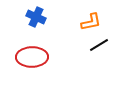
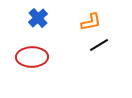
blue cross: moved 2 px right, 1 px down; rotated 24 degrees clockwise
